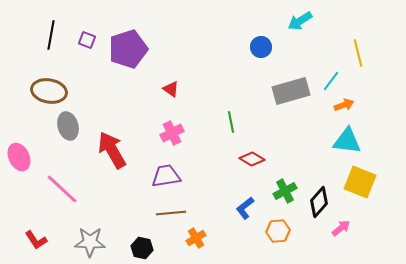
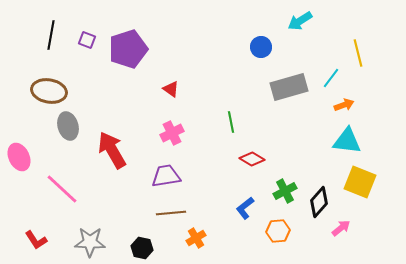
cyan line: moved 3 px up
gray rectangle: moved 2 px left, 4 px up
